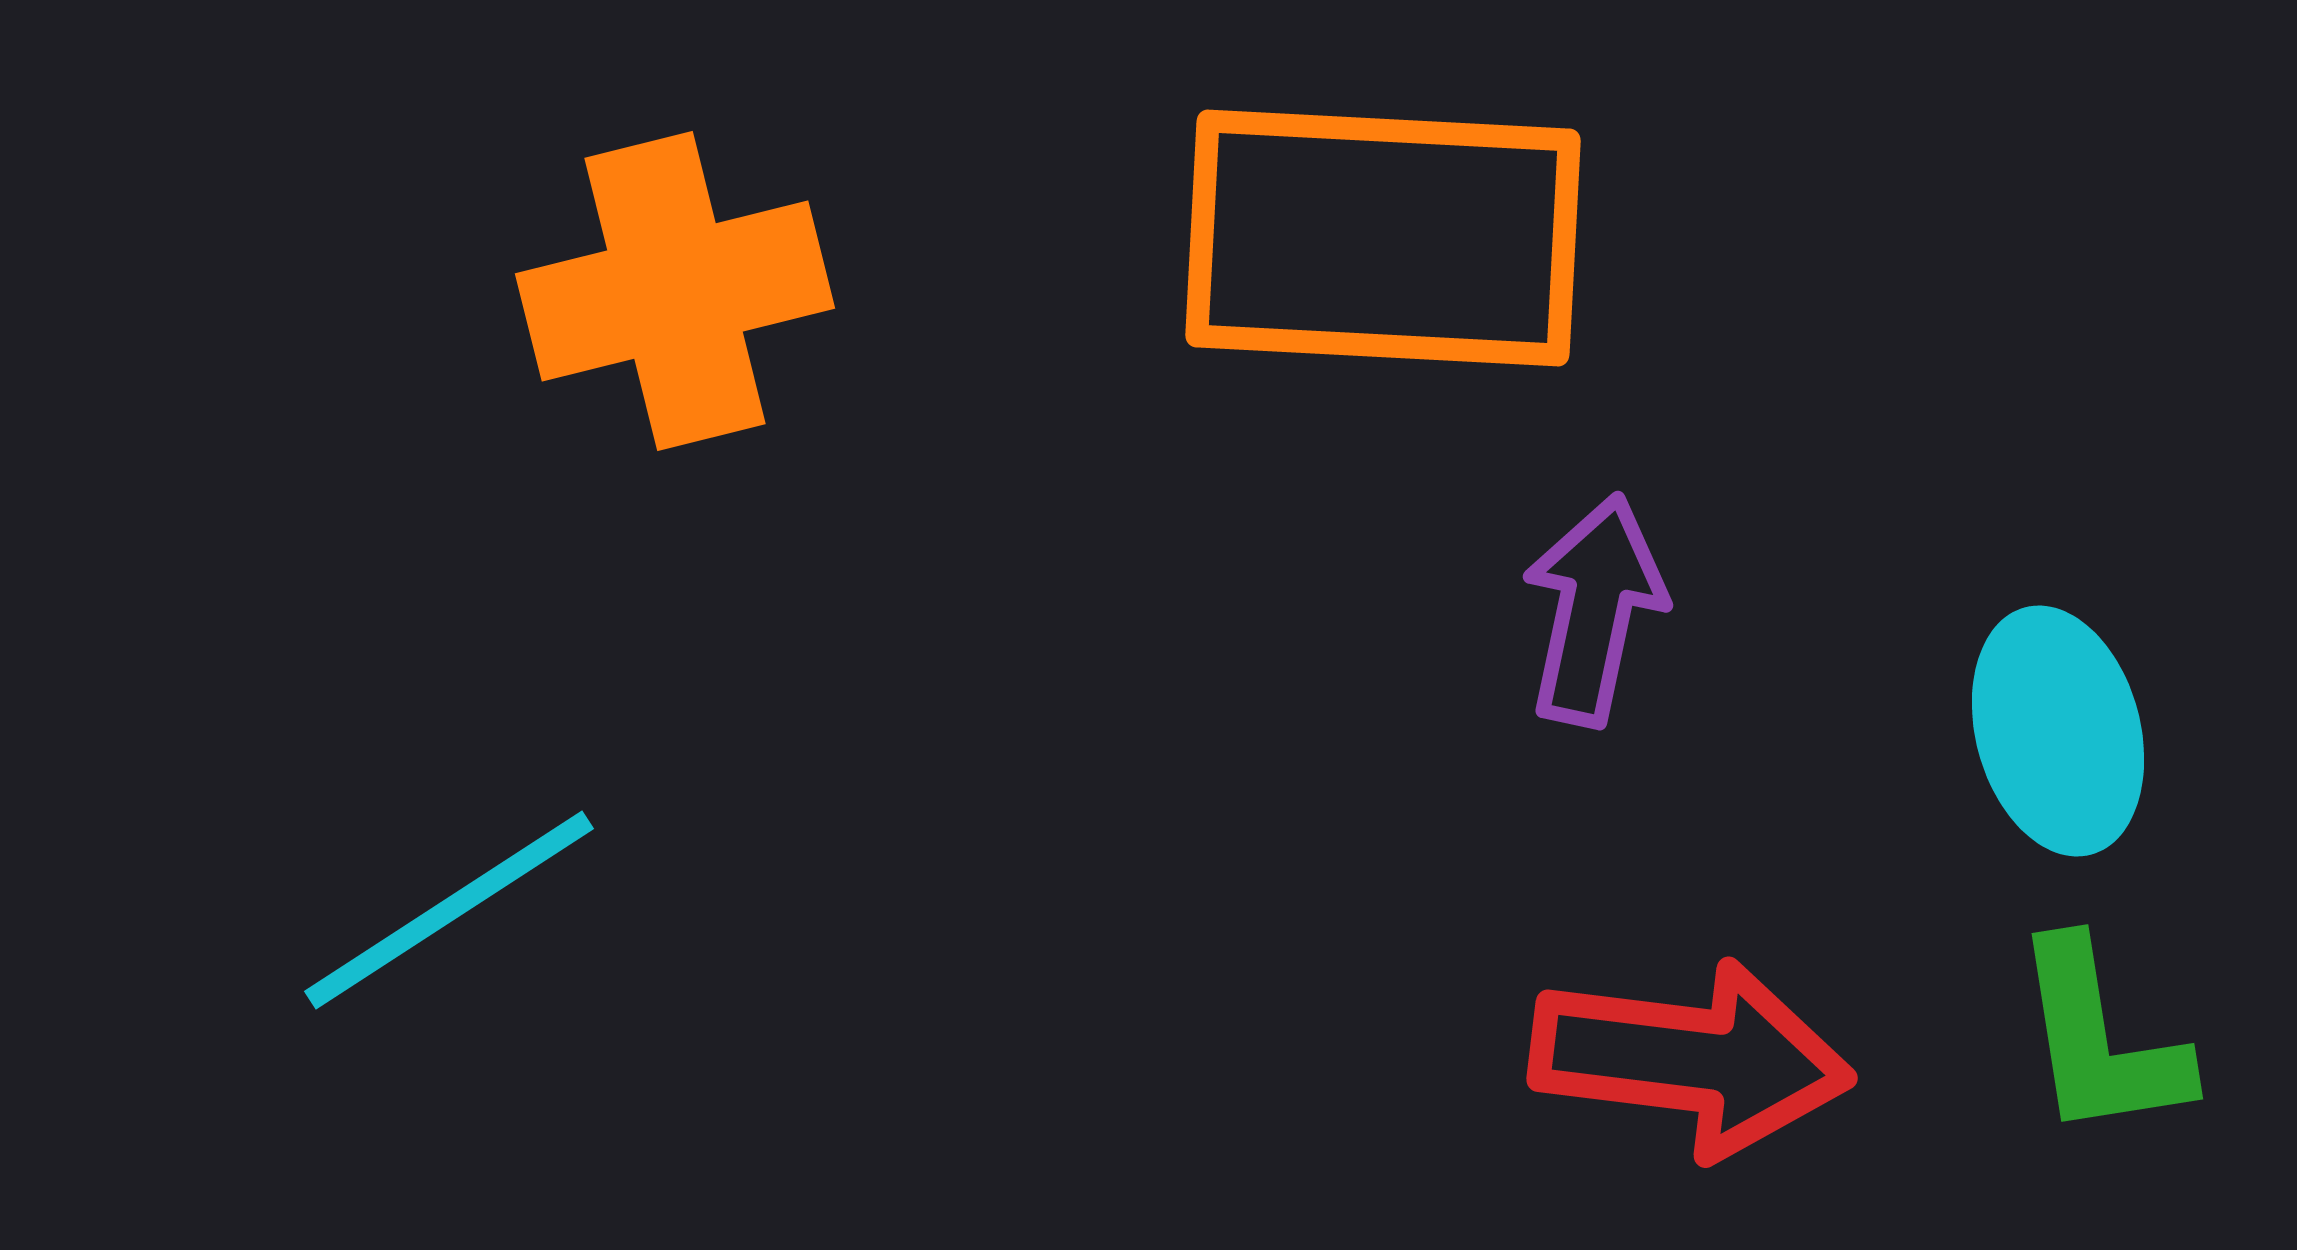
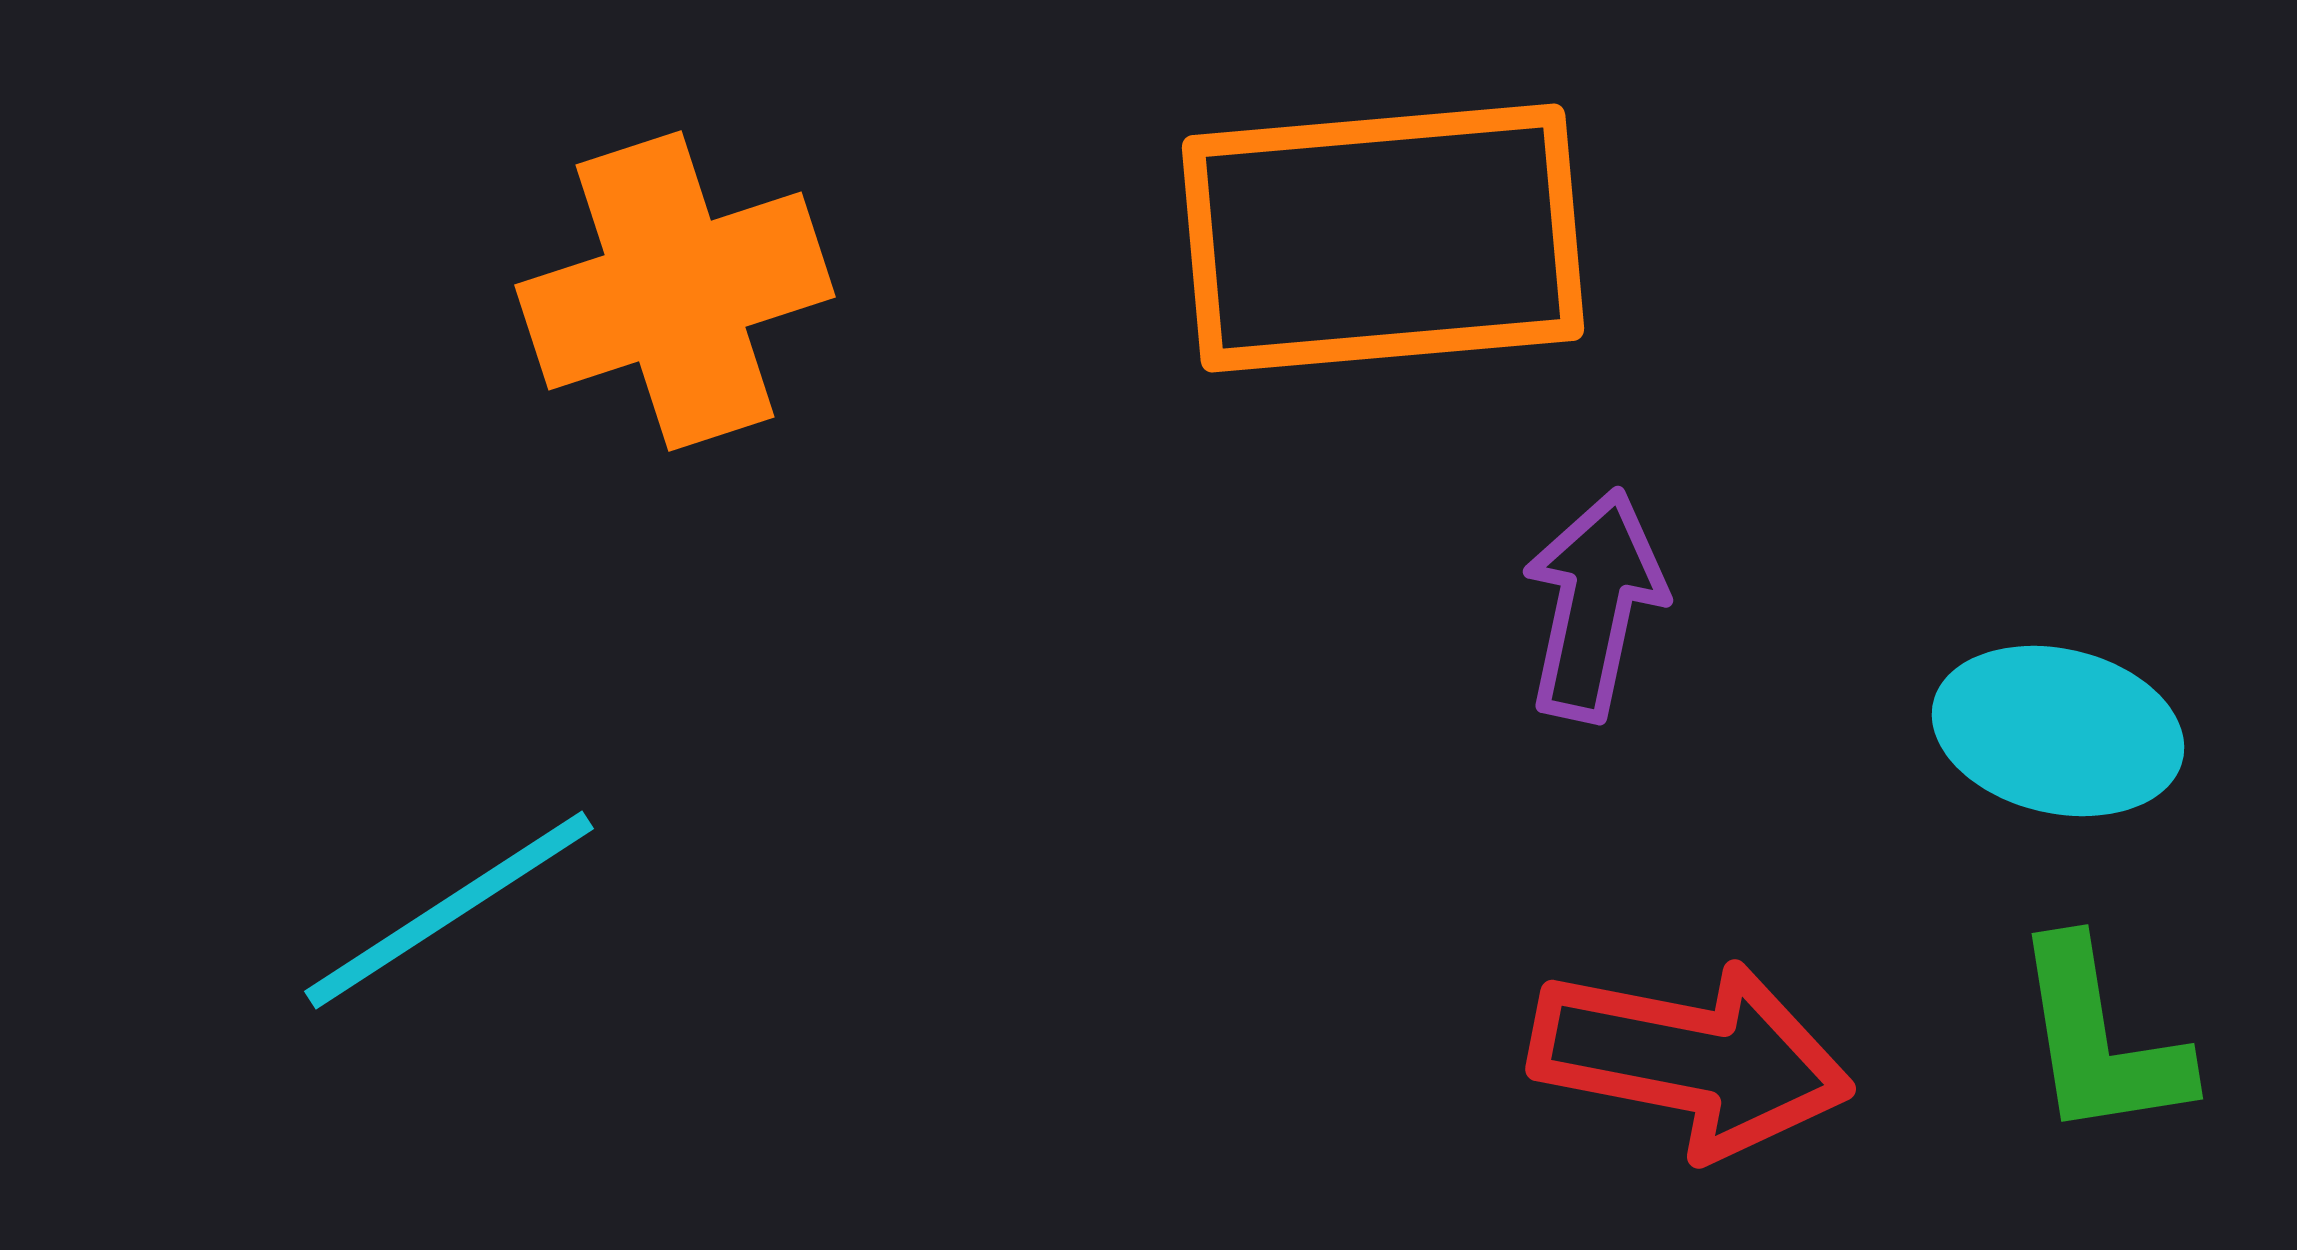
orange rectangle: rotated 8 degrees counterclockwise
orange cross: rotated 4 degrees counterclockwise
purple arrow: moved 5 px up
cyan ellipse: rotated 62 degrees counterclockwise
red arrow: rotated 4 degrees clockwise
